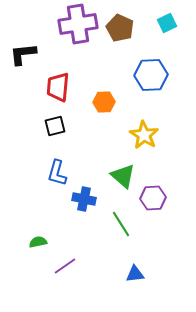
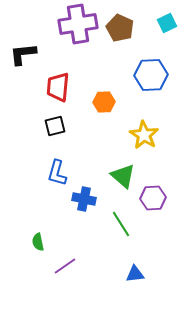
green semicircle: rotated 90 degrees counterclockwise
